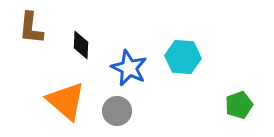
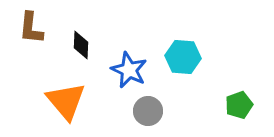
blue star: moved 2 px down
orange triangle: rotated 9 degrees clockwise
gray circle: moved 31 px right
